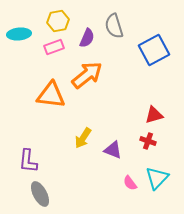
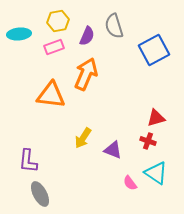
purple semicircle: moved 2 px up
orange arrow: moved 1 px left, 1 px up; rotated 28 degrees counterclockwise
red triangle: moved 2 px right, 3 px down
cyan triangle: moved 1 px left, 5 px up; rotated 40 degrees counterclockwise
